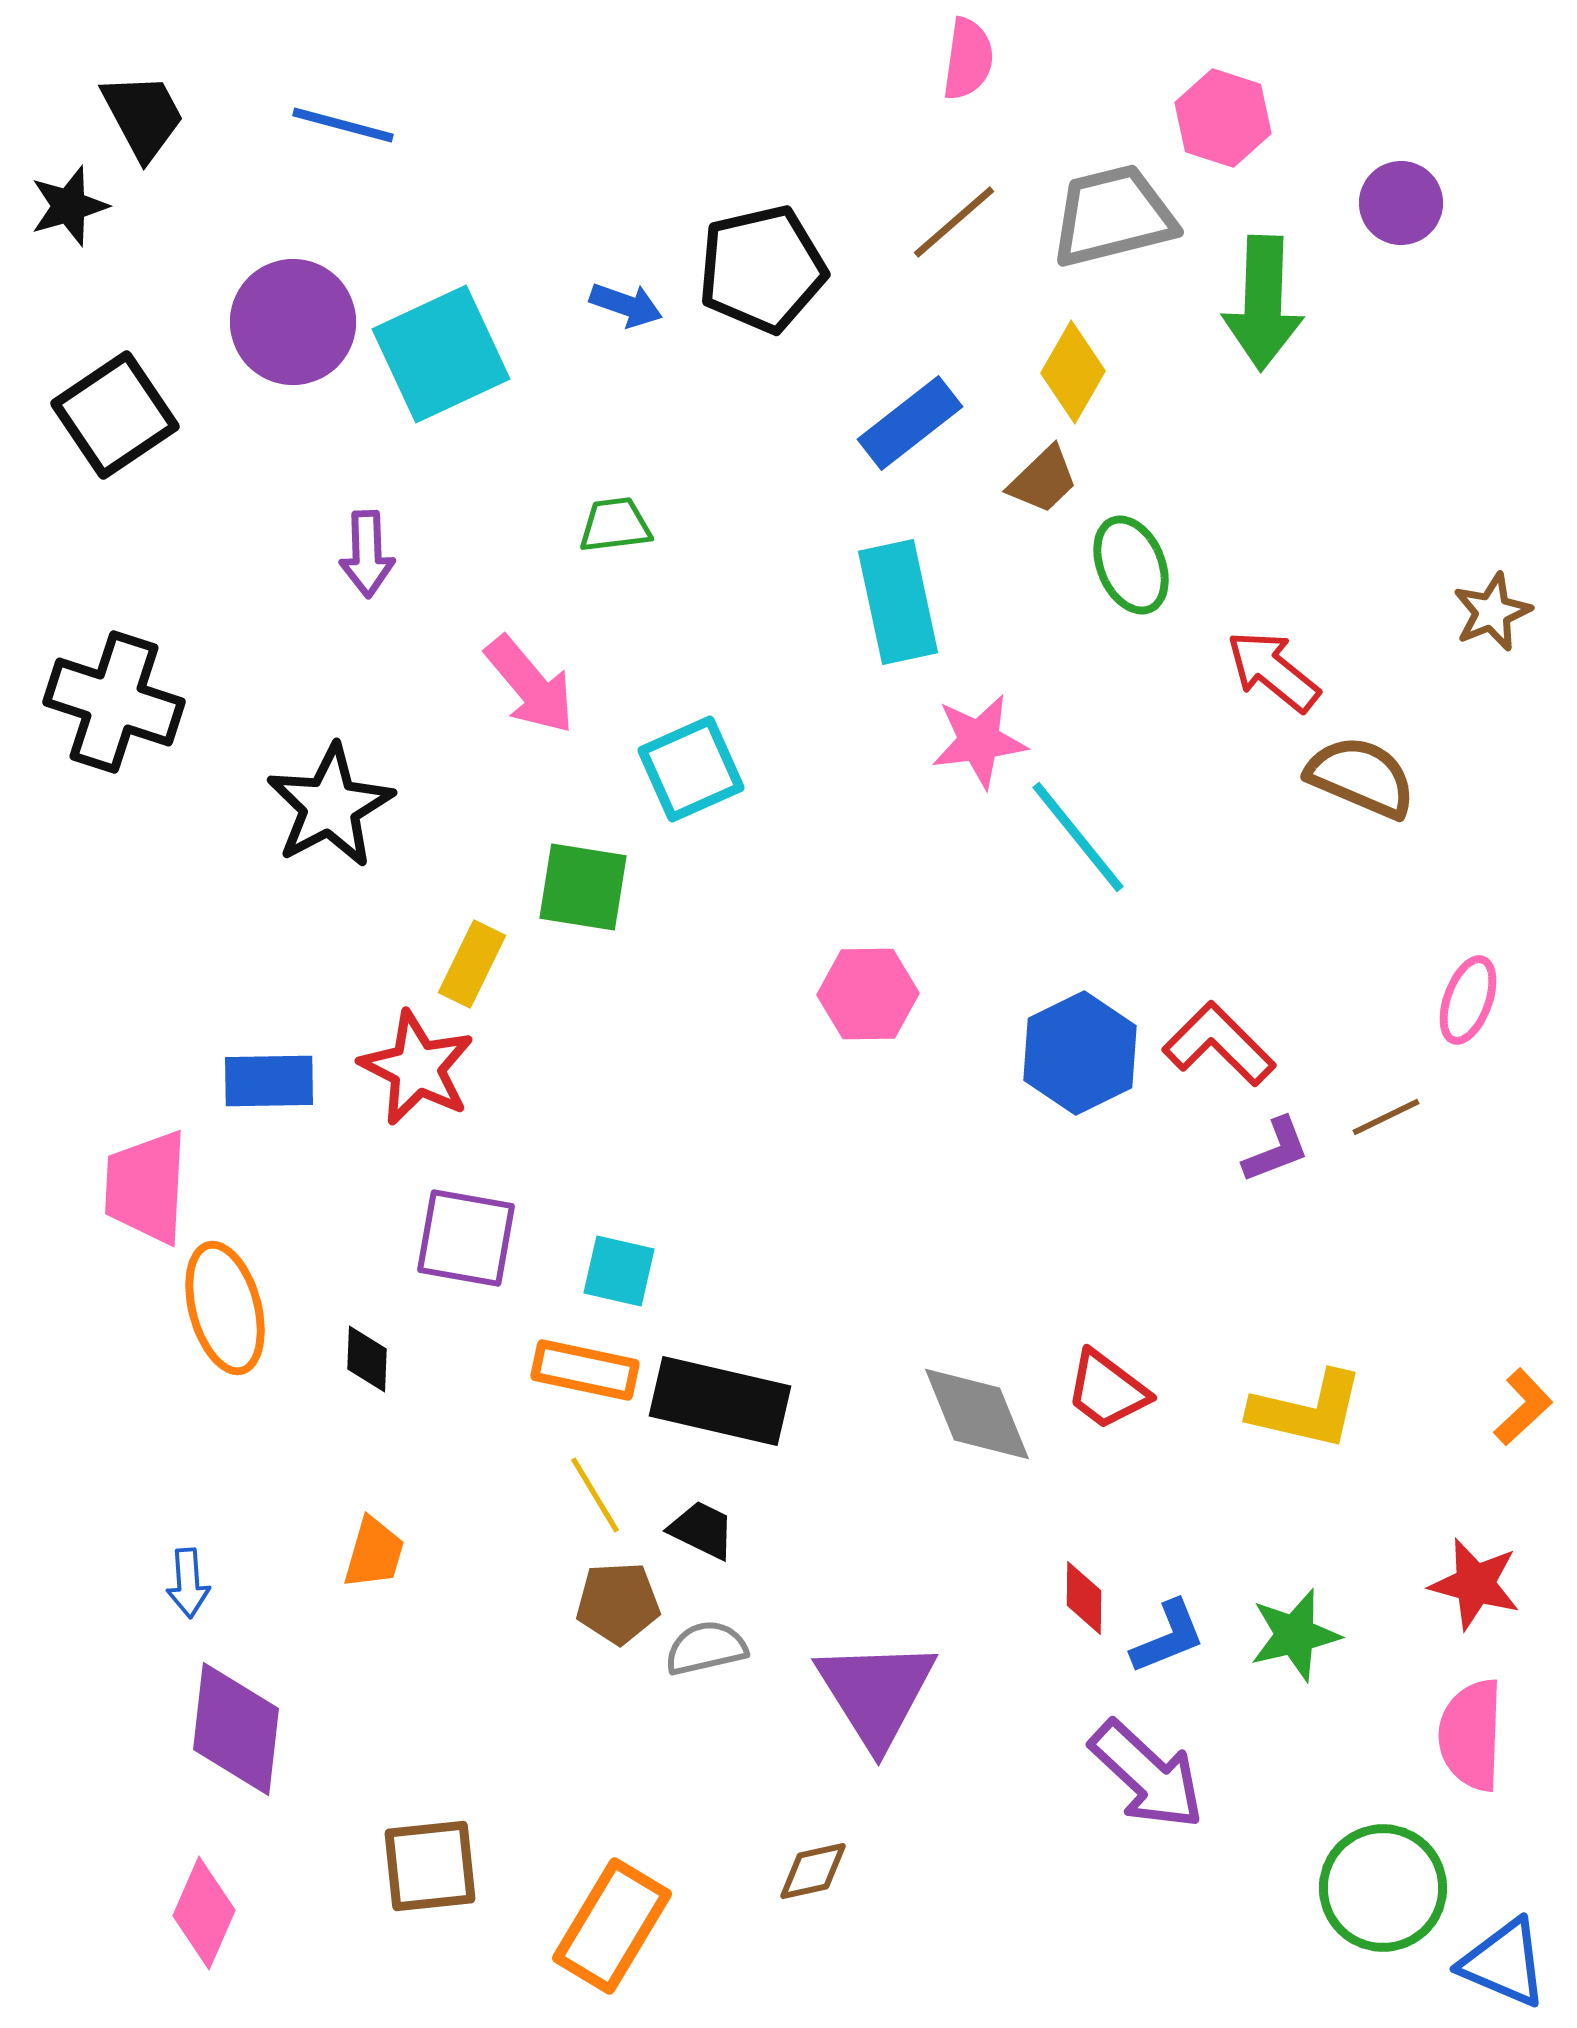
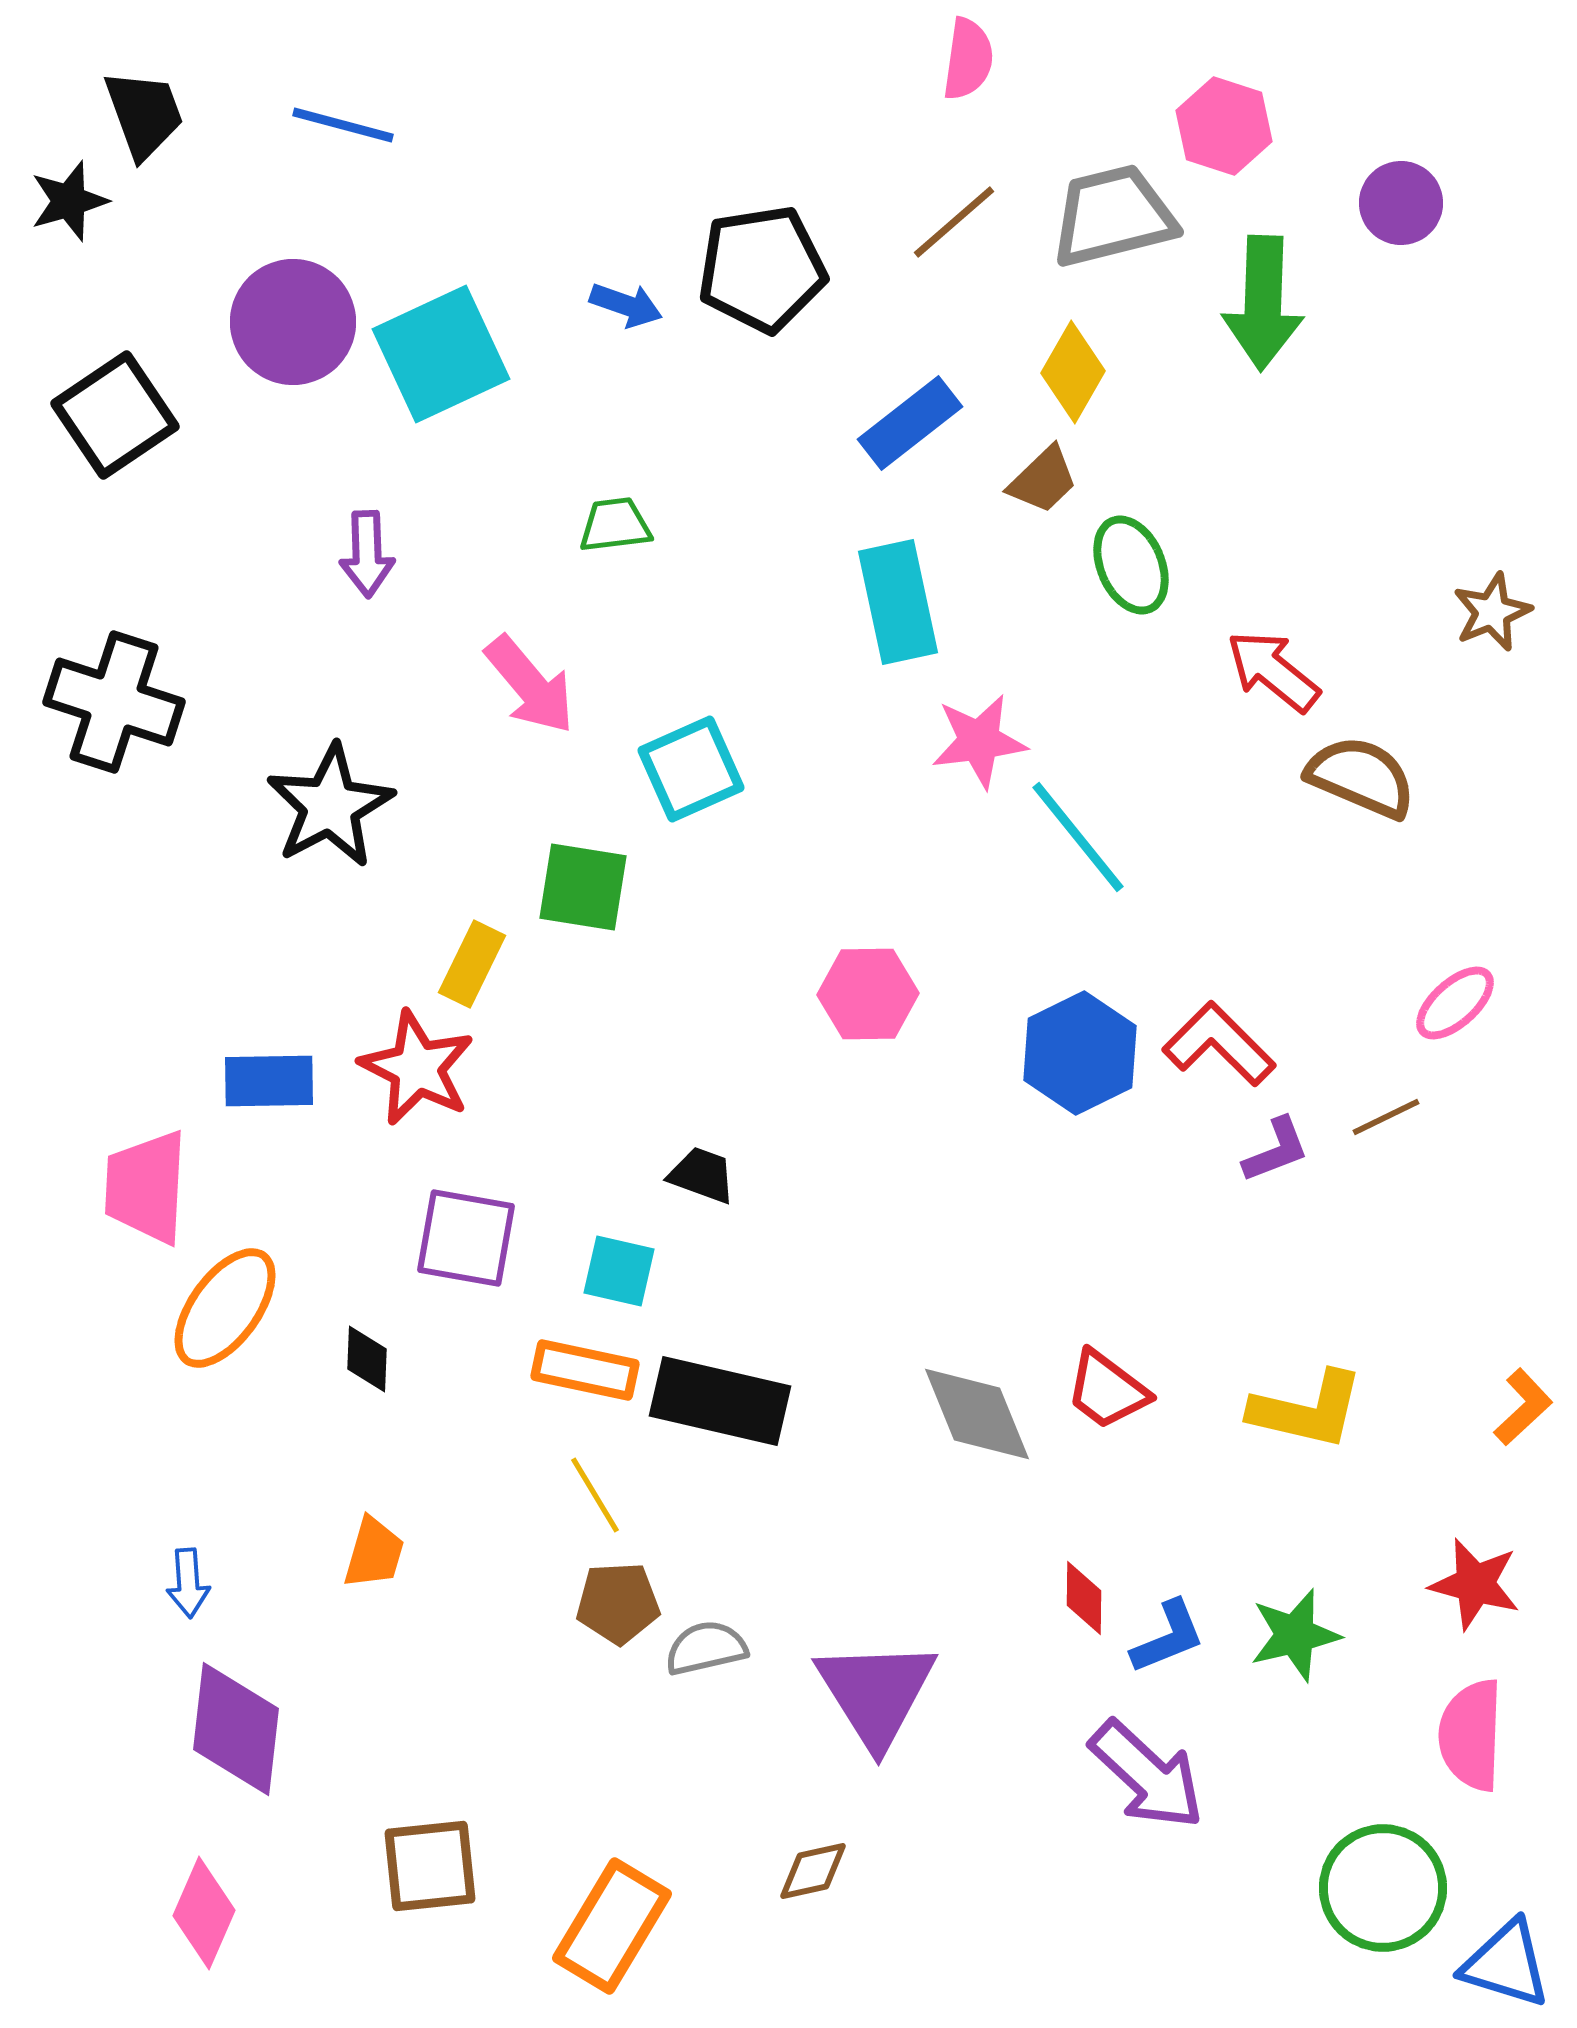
black trapezoid at (143, 116): moved 1 px right, 2 px up; rotated 8 degrees clockwise
pink hexagon at (1223, 118): moved 1 px right, 8 px down
black star at (69, 206): moved 5 px up
black pentagon at (762, 269): rotated 4 degrees clockwise
pink ellipse at (1468, 1000): moved 13 px left, 3 px down; rotated 28 degrees clockwise
orange ellipse at (225, 1308): rotated 51 degrees clockwise
black trapezoid at (702, 1530): moved 355 px up; rotated 6 degrees counterclockwise
blue triangle at (1504, 1963): moved 2 px right, 1 px down; rotated 6 degrees counterclockwise
